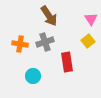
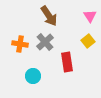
pink triangle: moved 1 px left, 3 px up
gray cross: rotated 24 degrees counterclockwise
